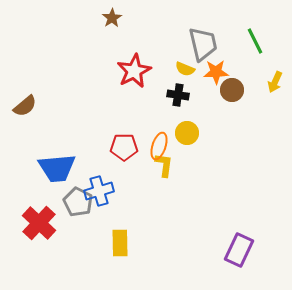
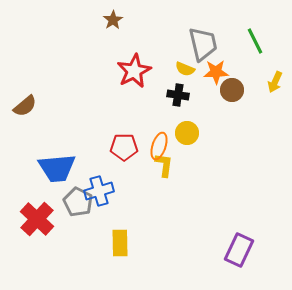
brown star: moved 1 px right, 2 px down
red cross: moved 2 px left, 4 px up
